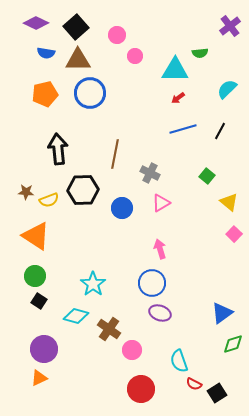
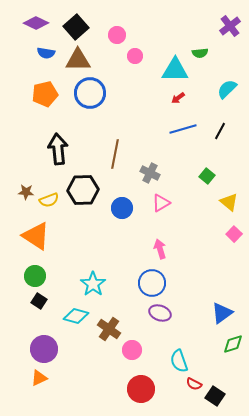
black square at (217, 393): moved 2 px left, 3 px down; rotated 24 degrees counterclockwise
